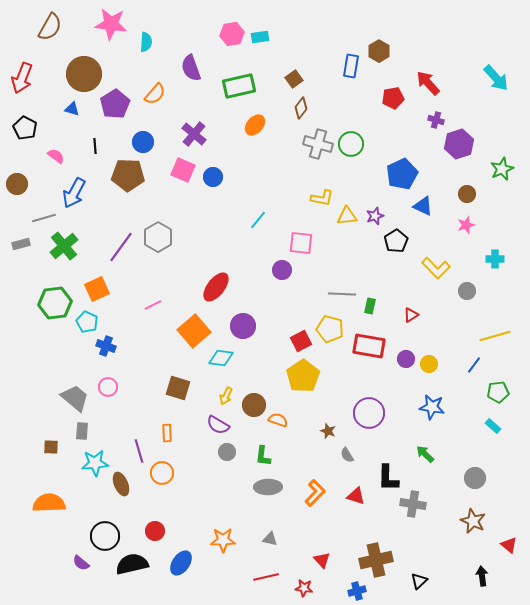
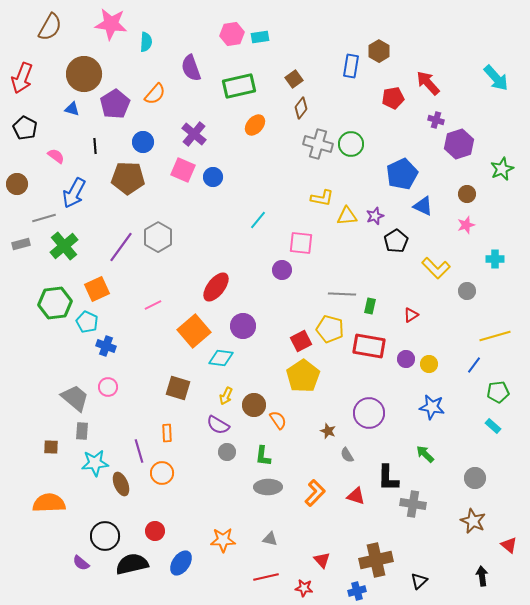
brown pentagon at (128, 175): moved 3 px down
orange semicircle at (278, 420): rotated 36 degrees clockwise
